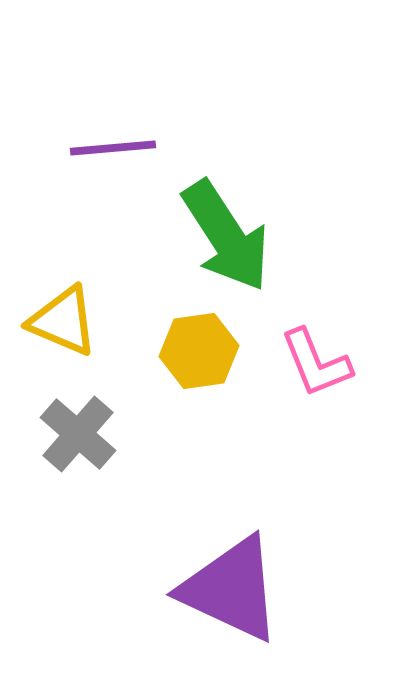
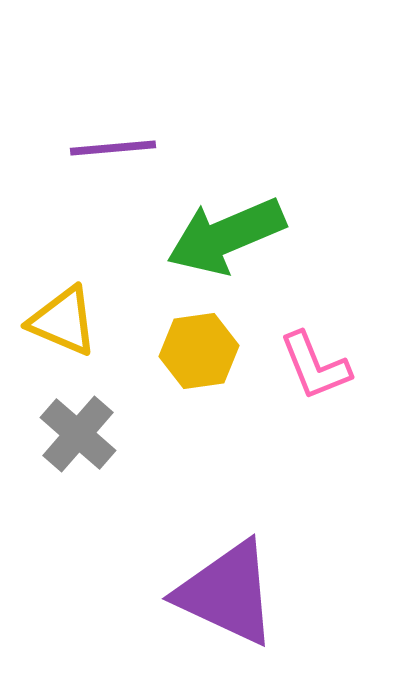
green arrow: rotated 100 degrees clockwise
pink L-shape: moved 1 px left, 3 px down
purple triangle: moved 4 px left, 4 px down
